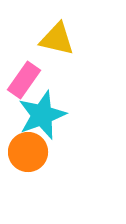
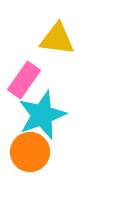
yellow triangle: rotated 6 degrees counterclockwise
orange circle: moved 2 px right
